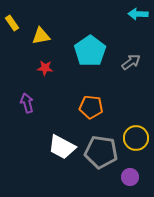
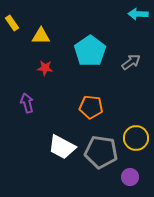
yellow triangle: rotated 12 degrees clockwise
